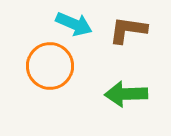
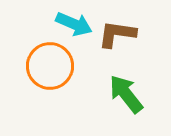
brown L-shape: moved 11 px left, 4 px down
green arrow: rotated 54 degrees clockwise
